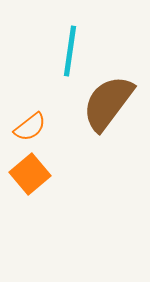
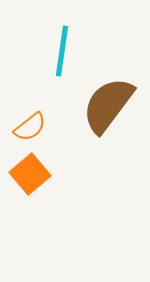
cyan line: moved 8 px left
brown semicircle: moved 2 px down
